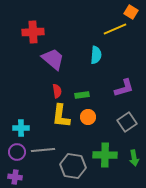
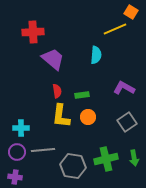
purple L-shape: rotated 135 degrees counterclockwise
green cross: moved 1 px right, 4 px down; rotated 15 degrees counterclockwise
